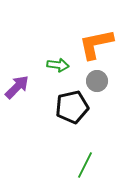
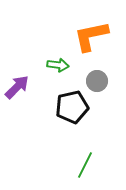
orange L-shape: moved 5 px left, 8 px up
